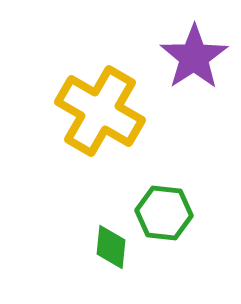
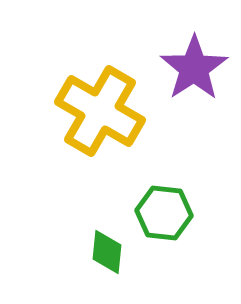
purple star: moved 11 px down
green diamond: moved 4 px left, 5 px down
